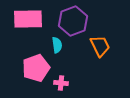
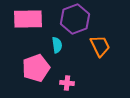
purple hexagon: moved 2 px right, 2 px up
pink cross: moved 6 px right
